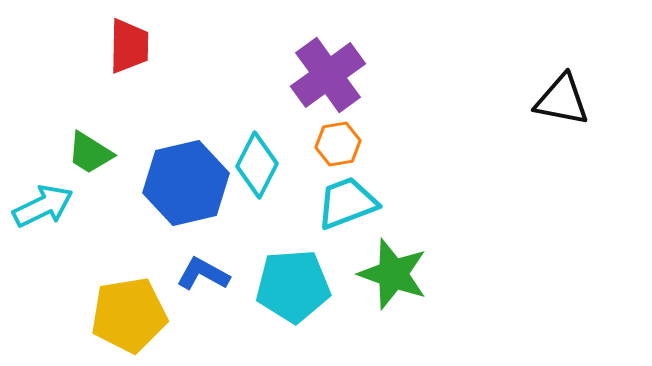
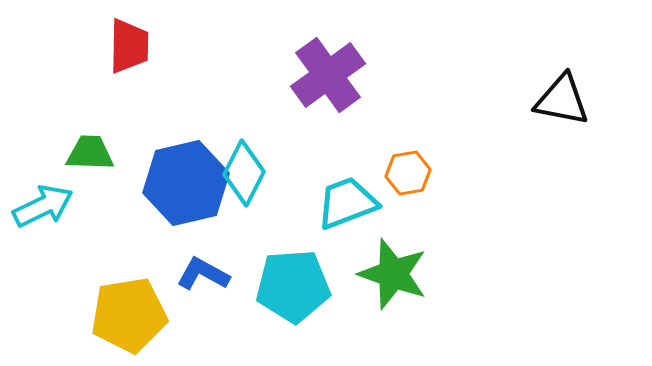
orange hexagon: moved 70 px right, 29 px down
green trapezoid: rotated 150 degrees clockwise
cyan diamond: moved 13 px left, 8 px down
